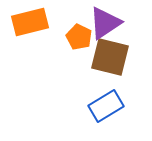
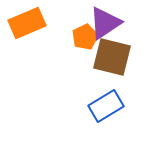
orange rectangle: moved 3 px left, 1 px down; rotated 9 degrees counterclockwise
orange pentagon: moved 6 px right; rotated 20 degrees clockwise
brown square: moved 2 px right
